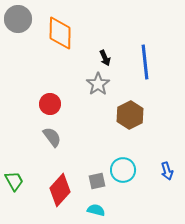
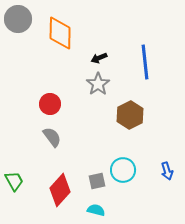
black arrow: moved 6 px left; rotated 91 degrees clockwise
